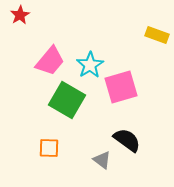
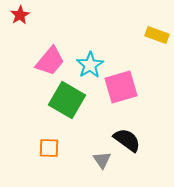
gray triangle: rotated 18 degrees clockwise
